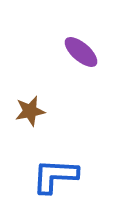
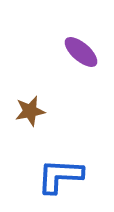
blue L-shape: moved 5 px right
